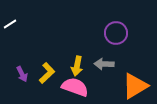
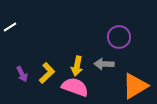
white line: moved 3 px down
purple circle: moved 3 px right, 4 px down
